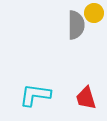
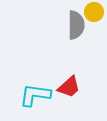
yellow circle: moved 1 px up
red trapezoid: moved 17 px left, 11 px up; rotated 115 degrees counterclockwise
